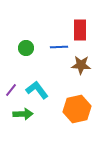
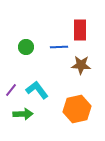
green circle: moved 1 px up
